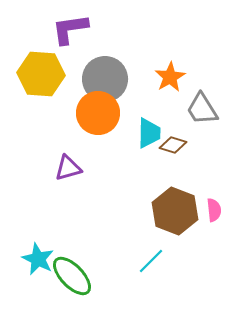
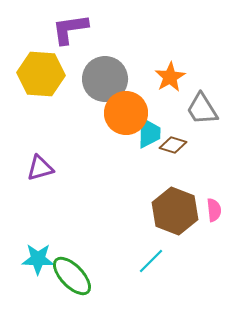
orange circle: moved 28 px right
purple triangle: moved 28 px left
cyan star: rotated 24 degrees counterclockwise
